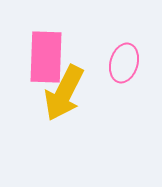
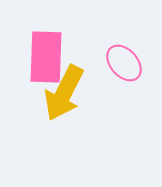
pink ellipse: rotated 57 degrees counterclockwise
